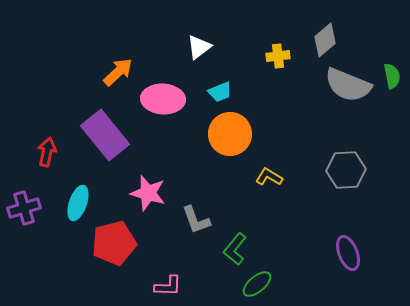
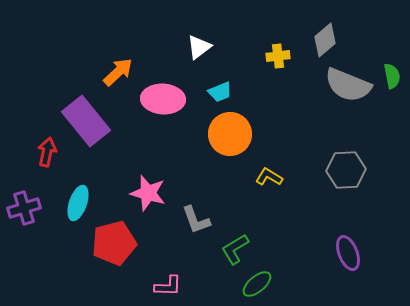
purple rectangle: moved 19 px left, 14 px up
green L-shape: rotated 20 degrees clockwise
